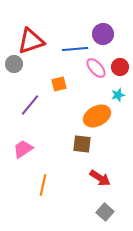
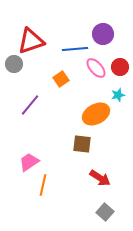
orange square: moved 2 px right, 5 px up; rotated 21 degrees counterclockwise
orange ellipse: moved 1 px left, 2 px up
pink trapezoid: moved 6 px right, 13 px down
